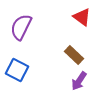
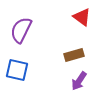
purple semicircle: moved 3 px down
brown rectangle: rotated 60 degrees counterclockwise
blue square: rotated 15 degrees counterclockwise
